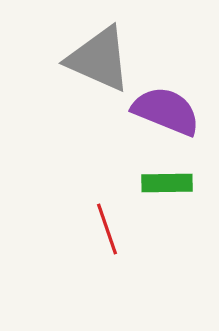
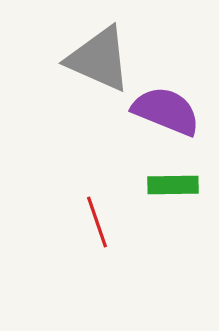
green rectangle: moved 6 px right, 2 px down
red line: moved 10 px left, 7 px up
